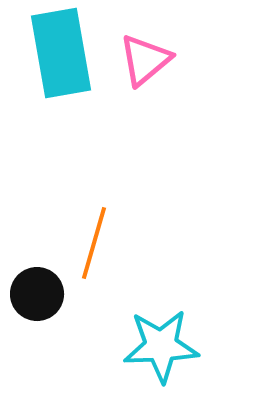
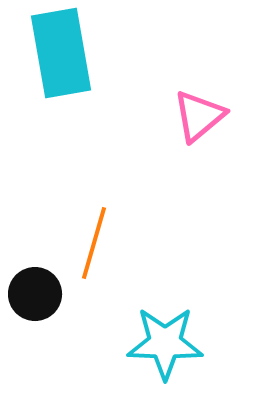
pink triangle: moved 54 px right, 56 px down
black circle: moved 2 px left
cyan star: moved 4 px right, 3 px up; rotated 4 degrees clockwise
